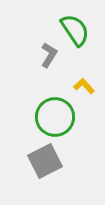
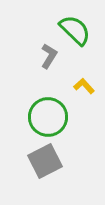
green semicircle: rotated 12 degrees counterclockwise
gray L-shape: moved 1 px down
green circle: moved 7 px left
